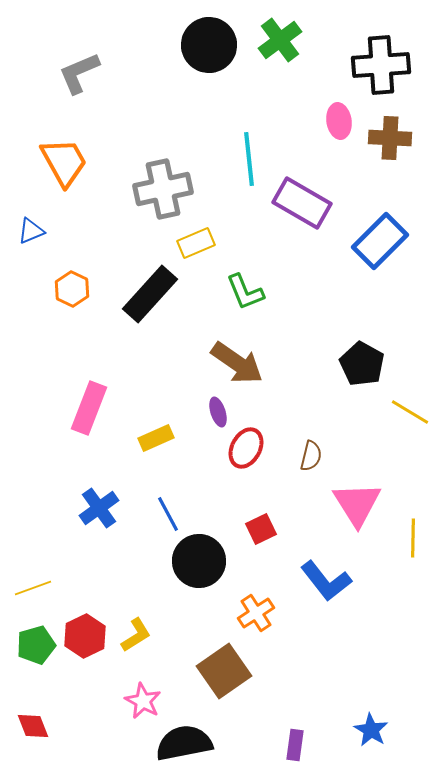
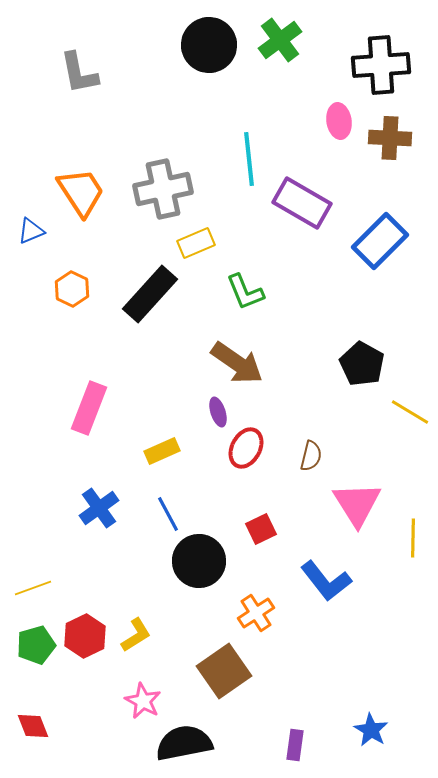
gray L-shape at (79, 73): rotated 78 degrees counterclockwise
orange trapezoid at (64, 162): moved 17 px right, 30 px down; rotated 4 degrees counterclockwise
yellow rectangle at (156, 438): moved 6 px right, 13 px down
